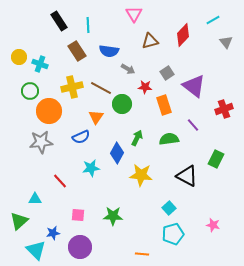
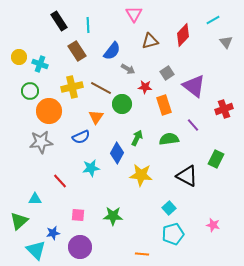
blue semicircle at (109, 51): moved 3 px right; rotated 60 degrees counterclockwise
